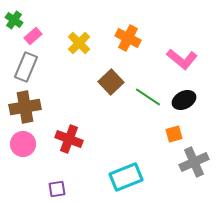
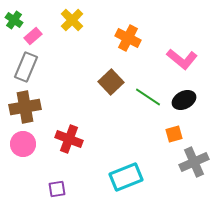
yellow cross: moved 7 px left, 23 px up
